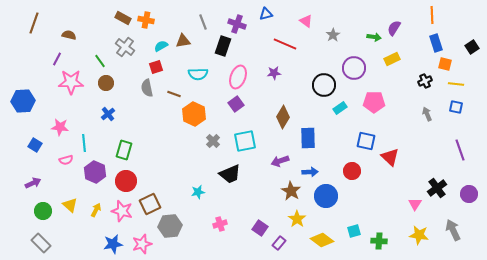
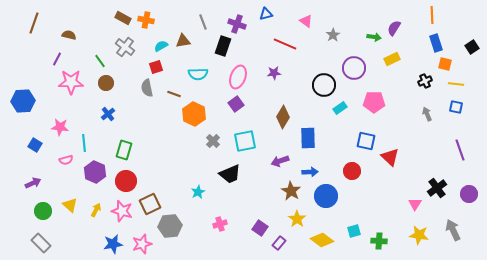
cyan star at (198, 192): rotated 16 degrees counterclockwise
